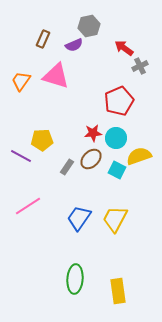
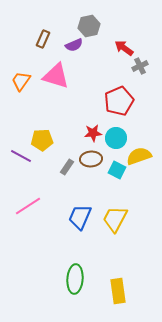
brown ellipse: rotated 40 degrees clockwise
blue trapezoid: moved 1 px right, 1 px up; rotated 12 degrees counterclockwise
